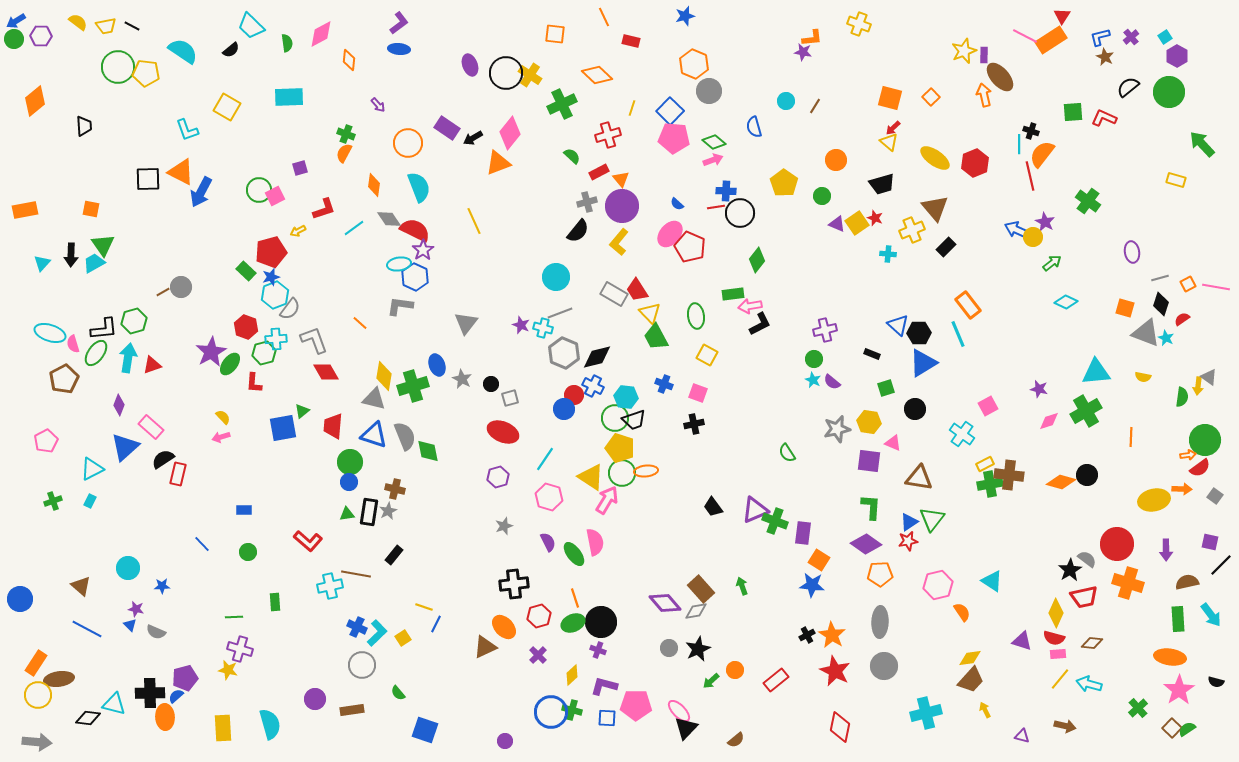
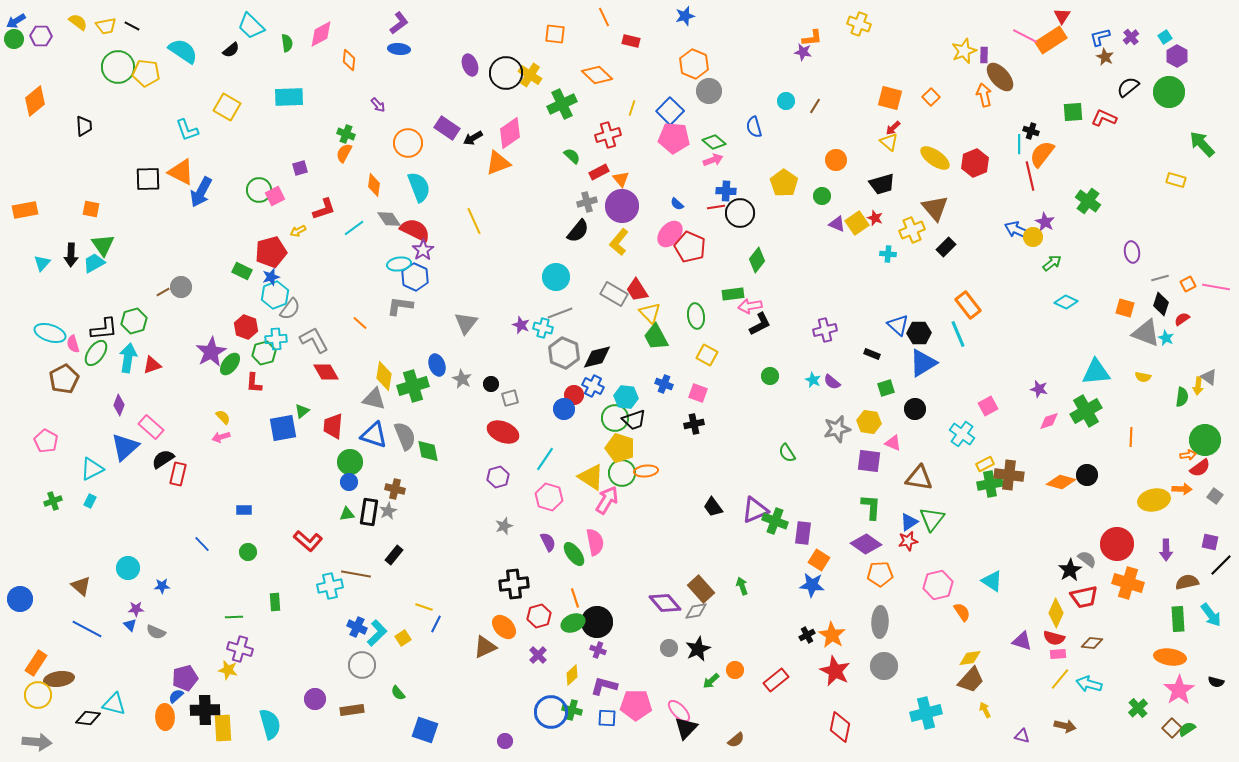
pink diamond at (510, 133): rotated 16 degrees clockwise
green rectangle at (246, 271): moved 4 px left; rotated 18 degrees counterclockwise
gray L-shape at (314, 340): rotated 8 degrees counterclockwise
green circle at (814, 359): moved 44 px left, 17 px down
pink pentagon at (46, 441): rotated 15 degrees counterclockwise
purple star at (136, 609): rotated 14 degrees counterclockwise
black circle at (601, 622): moved 4 px left
black cross at (150, 693): moved 55 px right, 17 px down
